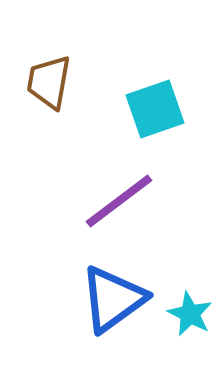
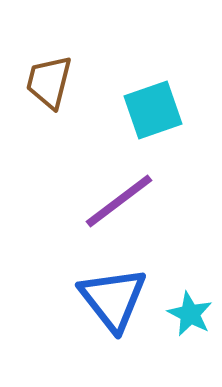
brown trapezoid: rotated 4 degrees clockwise
cyan square: moved 2 px left, 1 px down
blue triangle: rotated 32 degrees counterclockwise
